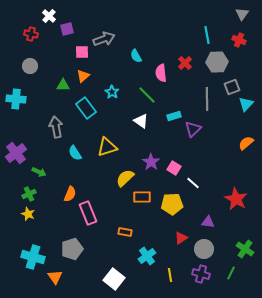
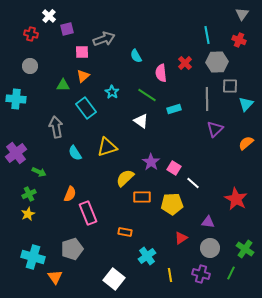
gray square at (232, 87): moved 2 px left, 1 px up; rotated 21 degrees clockwise
green line at (147, 95): rotated 12 degrees counterclockwise
cyan rectangle at (174, 116): moved 7 px up
purple triangle at (193, 129): moved 22 px right
yellow star at (28, 214): rotated 24 degrees clockwise
gray circle at (204, 249): moved 6 px right, 1 px up
